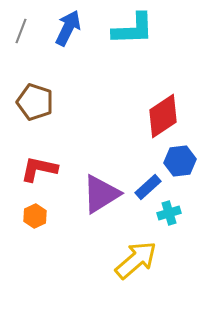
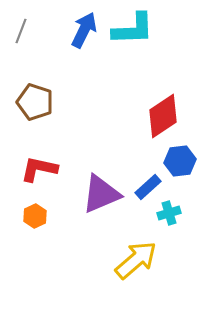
blue arrow: moved 16 px right, 2 px down
purple triangle: rotated 9 degrees clockwise
